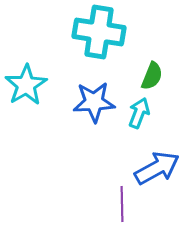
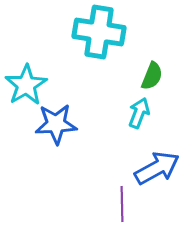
blue star: moved 38 px left, 22 px down
